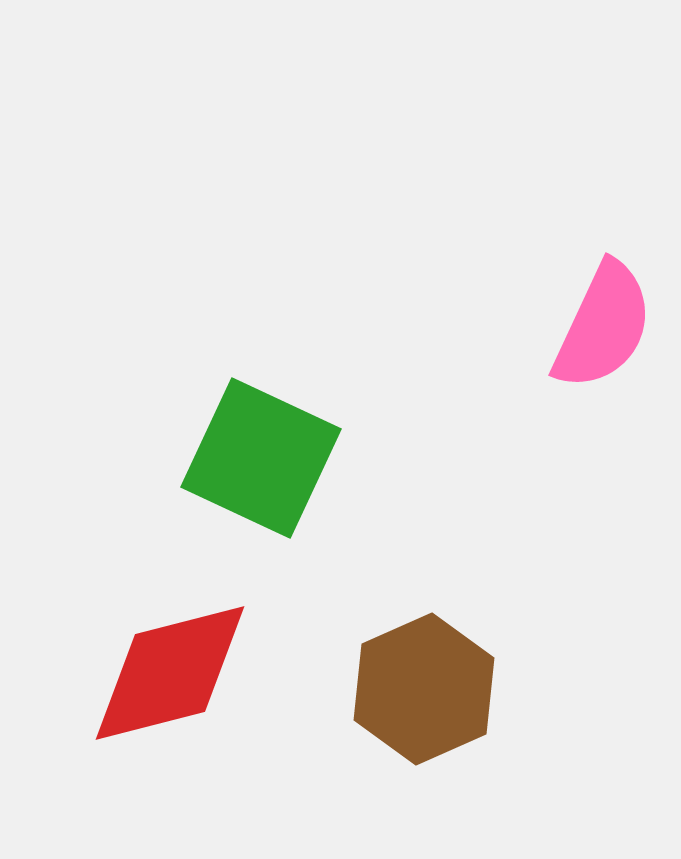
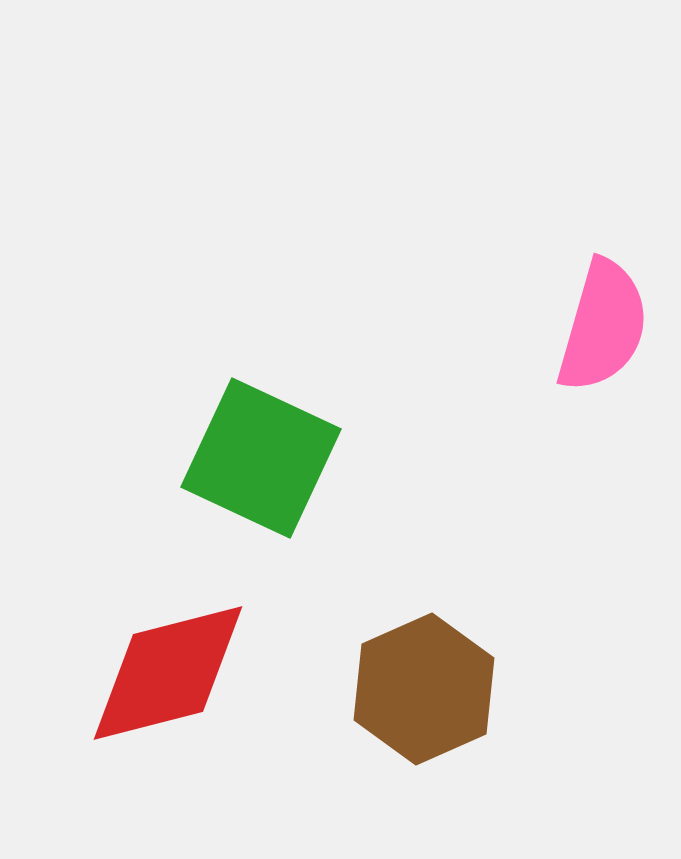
pink semicircle: rotated 9 degrees counterclockwise
red diamond: moved 2 px left
